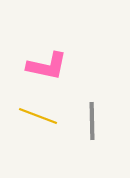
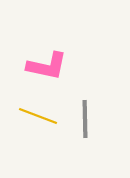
gray line: moved 7 px left, 2 px up
